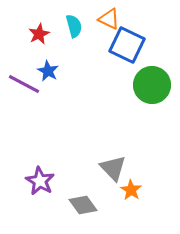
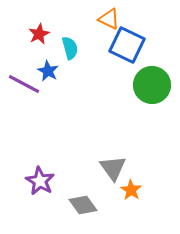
cyan semicircle: moved 4 px left, 22 px down
gray triangle: rotated 8 degrees clockwise
